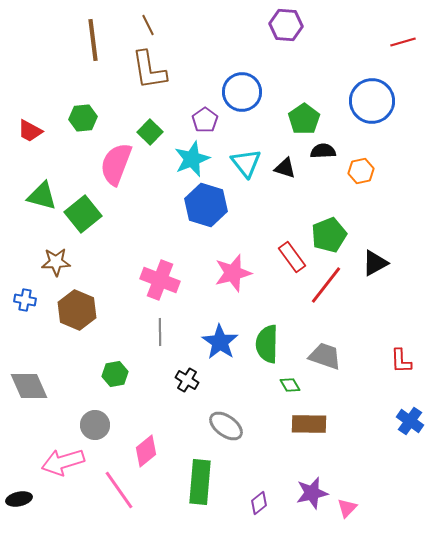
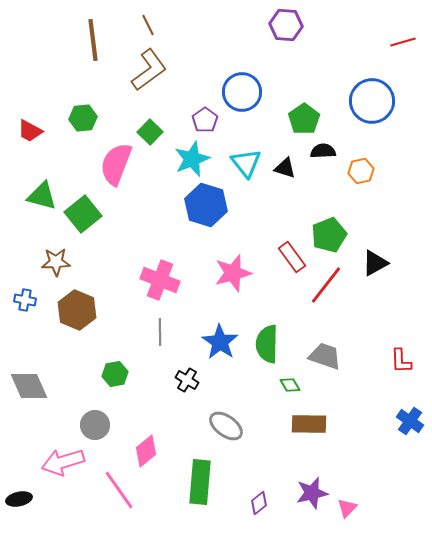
brown L-shape at (149, 70): rotated 117 degrees counterclockwise
